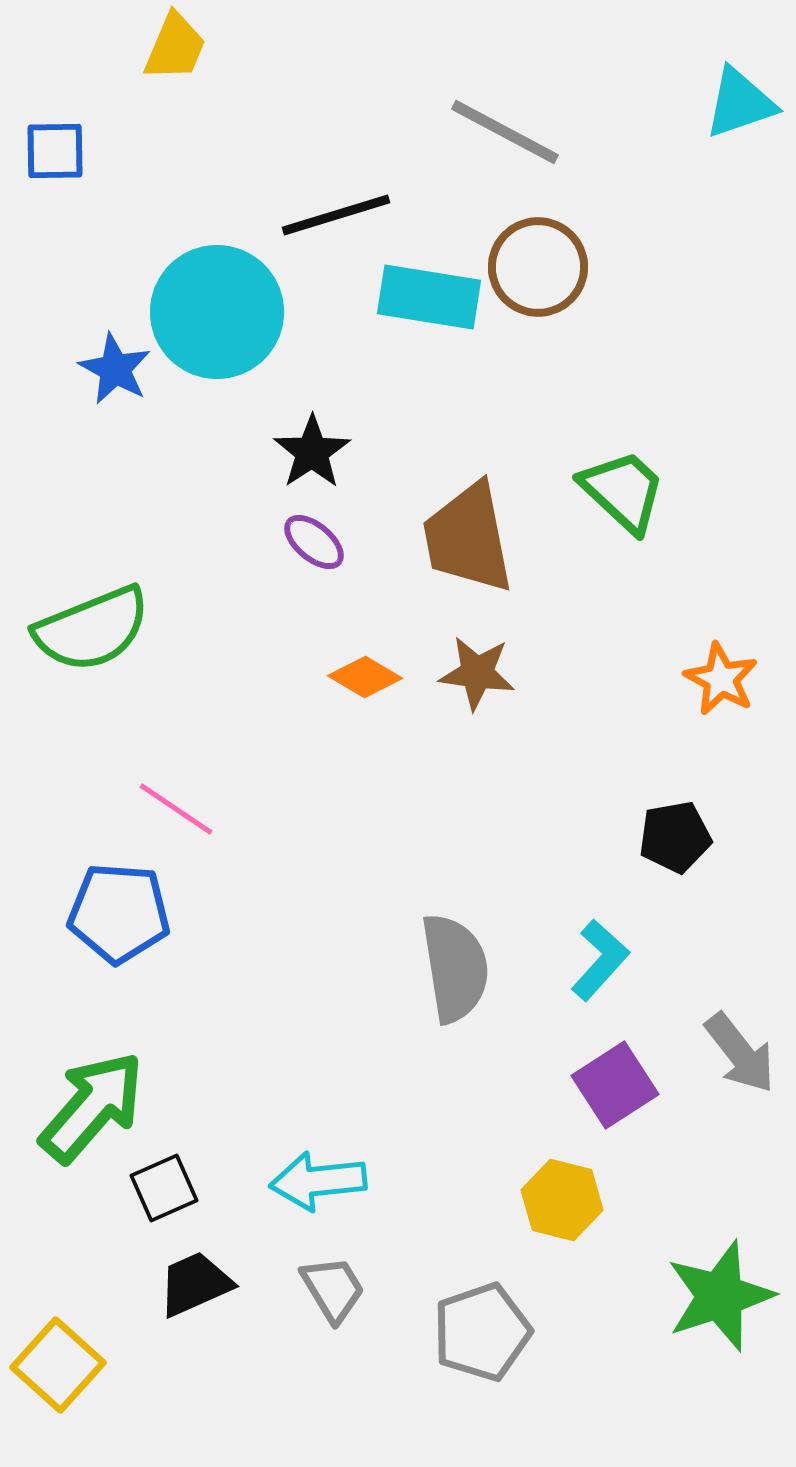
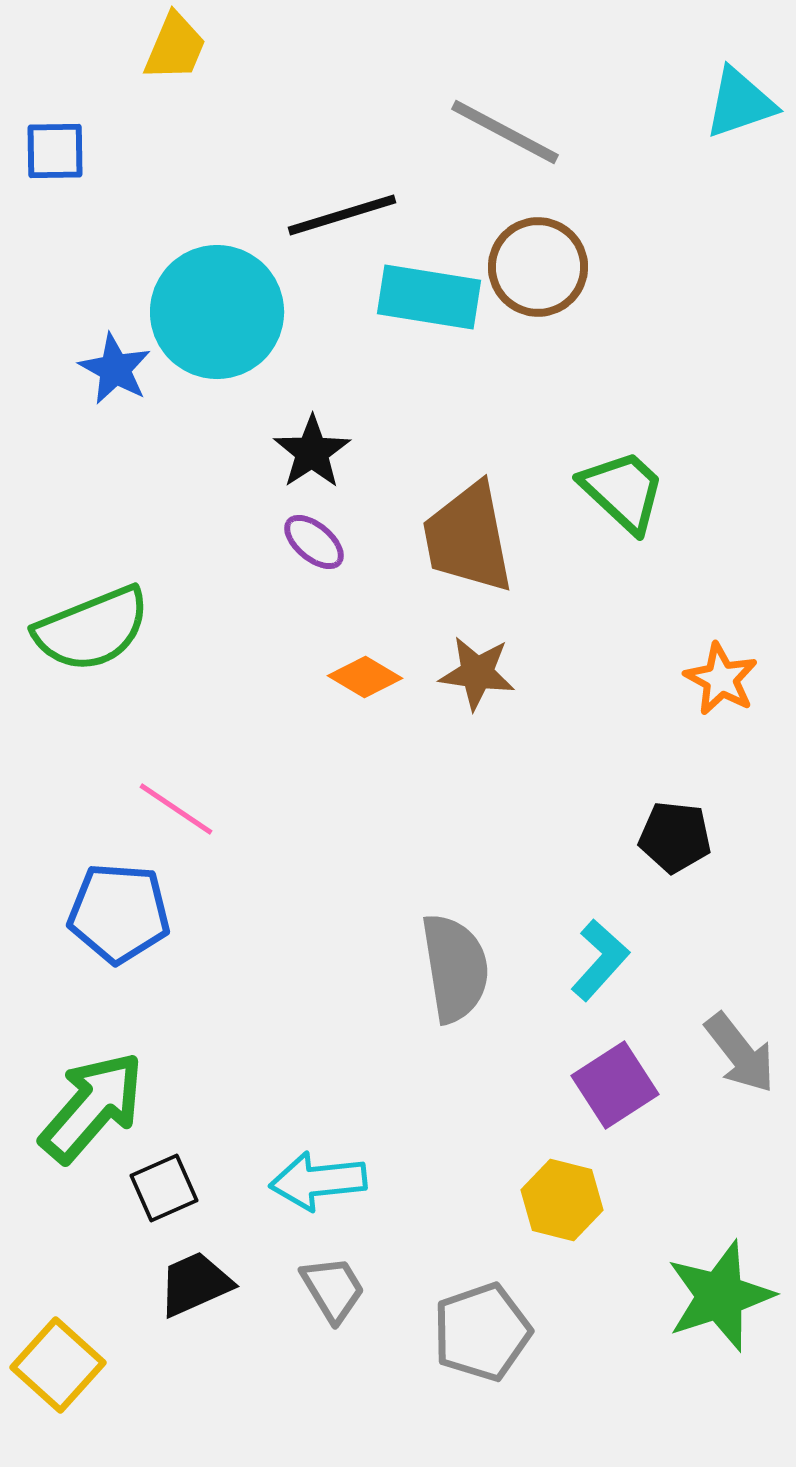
black line: moved 6 px right
black pentagon: rotated 16 degrees clockwise
